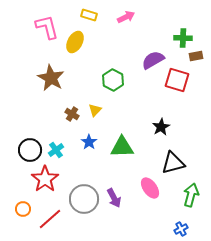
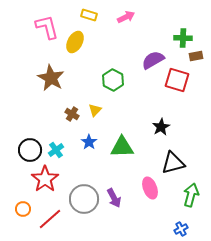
pink ellipse: rotated 15 degrees clockwise
